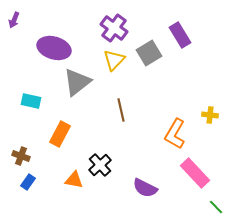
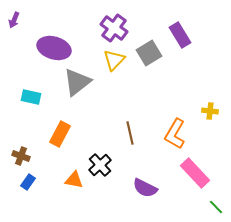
cyan rectangle: moved 4 px up
brown line: moved 9 px right, 23 px down
yellow cross: moved 4 px up
